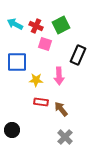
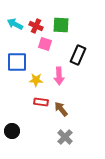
green square: rotated 30 degrees clockwise
black circle: moved 1 px down
